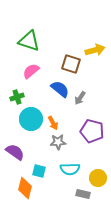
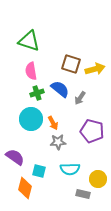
yellow arrow: moved 19 px down
pink semicircle: rotated 60 degrees counterclockwise
green cross: moved 20 px right, 4 px up
purple semicircle: moved 5 px down
yellow circle: moved 1 px down
